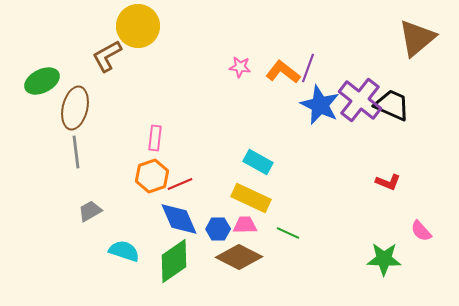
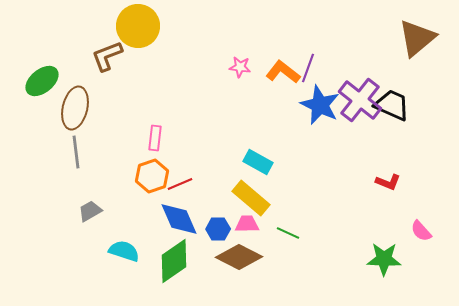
brown L-shape: rotated 8 degrees clockwise
green ellipse: rotated 12 degrees counterclockwise
yellow rectangle: rotated 15 degrees clockwise
pink trapezoid: moved 2 px right, 1 px up
